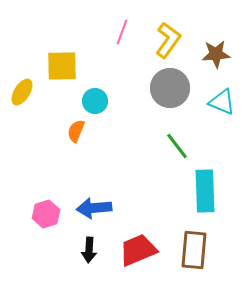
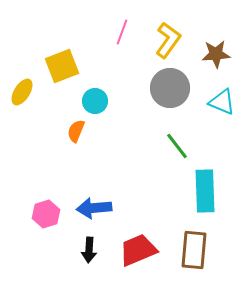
yellow square: rotated 20 degrees counterclockwise
